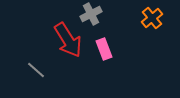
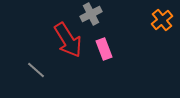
orange cross: moved 10 px right, 2 px down
